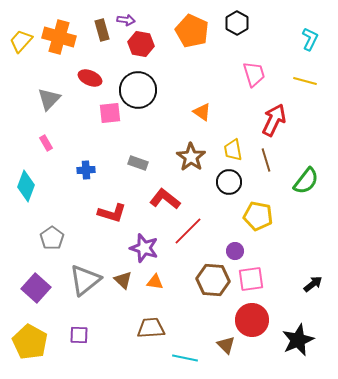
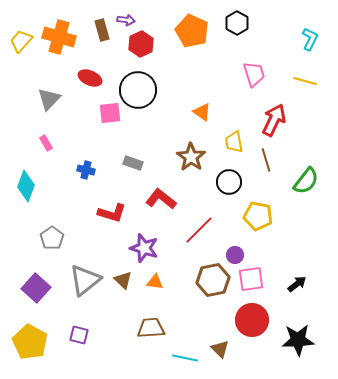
red hexagon at (141, 44): rotated 25 degrees clockwise
yellow trapezoid at (233, 150): moved 1 px right, 8 px up
gray rectangle at (138, 163): moved 5 px left
blue cross at (86, 170): rotated 18 degrees clockwise
red L-shape at (165, 199): moved 4 px left
red line at (188, 231): moved 11 px right, 1 px up
purple circle at (235, 251): moved 4 px down
brown hexagon at (213, 280): rotated 16 degrees counterclockwise
black arrow at (313, 284): moved 16 px left
purple square at (79, 335): rotated 12 degrees clockwise
black star at (298, 340): rotated 20 degrees clockwise
brown triangle at (226, 345): moved 6 px left, 4 px down
